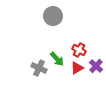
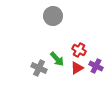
purple cross: rotated 16 degrees counterclockwise
